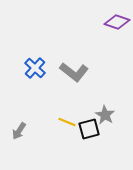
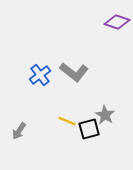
blue cross: moved 5 px right, 7 px down; rotated 10 degrees clockwise
yellow line: moved 1 px up
